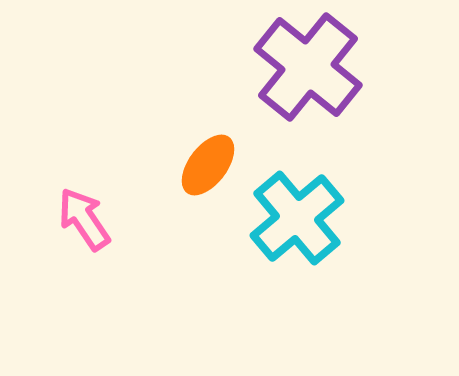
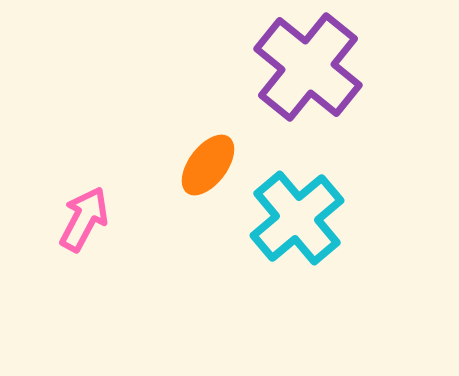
pink arrow: rotated 62 degrees clockwise
